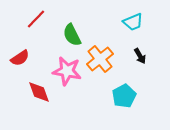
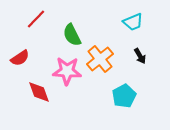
pink star: rotated 8 degrees counterclockwise
